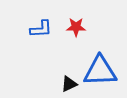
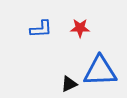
red star: moved 4 px right, 1 px down
